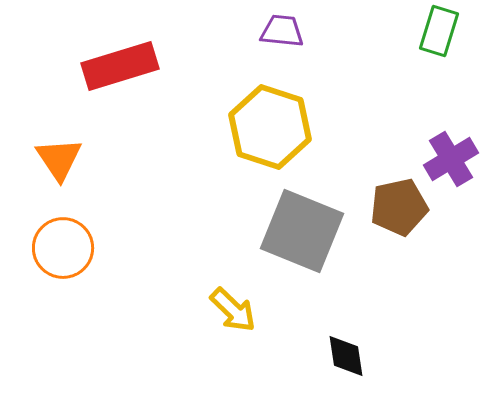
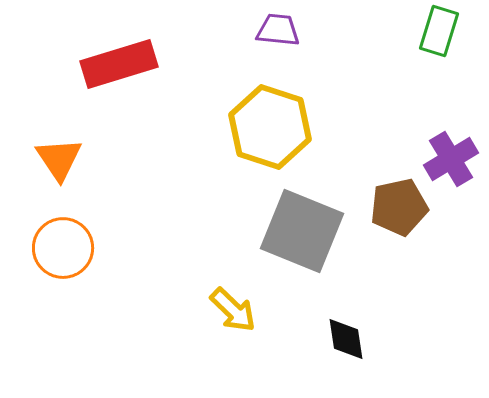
purple trapezoid: moved 4 px left, 1 px up
red rectangle: moved 1 px left, 2 px up
black diamond: moved 17 px up
